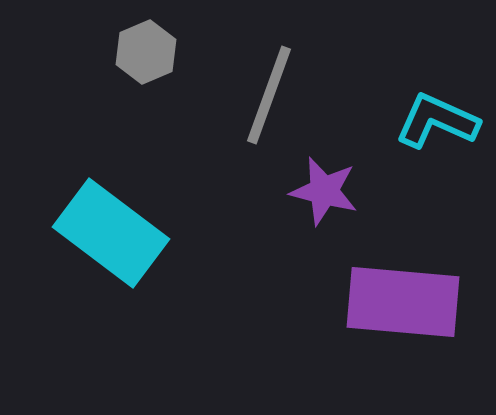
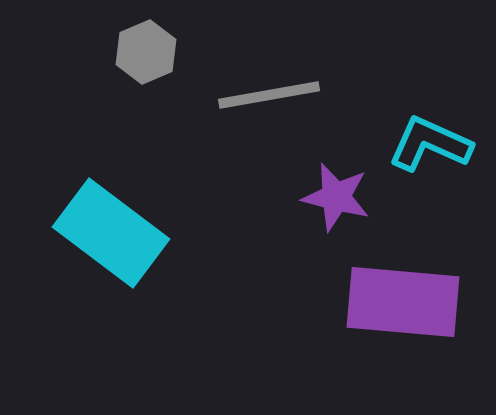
gray line: rotated 60 degrees clockwise
cyan L-shape: moved 7 px left, 23 px down
purple star: moved 12 px right, 6 px down
